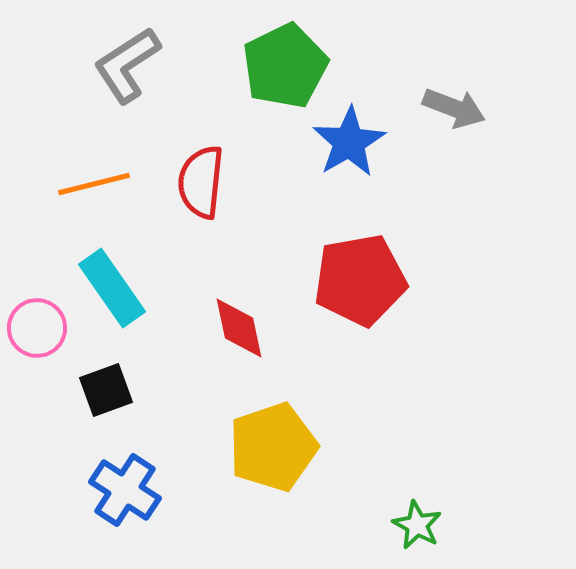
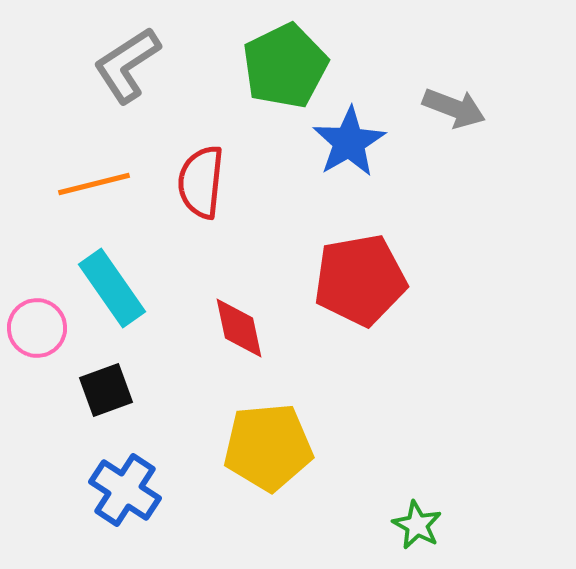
yellow pentagon: moved 5 px left; rotated 14 degrees clockwise
